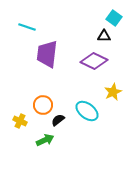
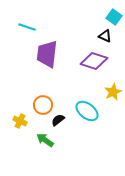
cyan square: moved 1 px up
black triangle: moved 1 px right; rotated 24 degrees clockwise
purple diamond: rotated 8 degrees counterclockwise
green arrow: rotated 120 degrees counterclockwise
